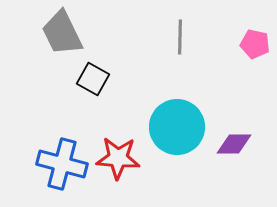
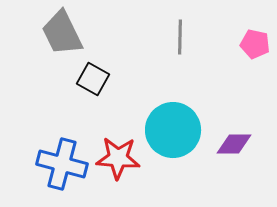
cyan circle: moved 4 px left, 3 px down
